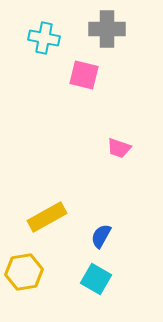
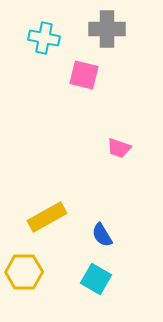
blue semicircle: moved 1 px right, 1 px up; rotated 60 degrees counterclockwise
yellow hexagon: rotated 9 degrees clockwise
